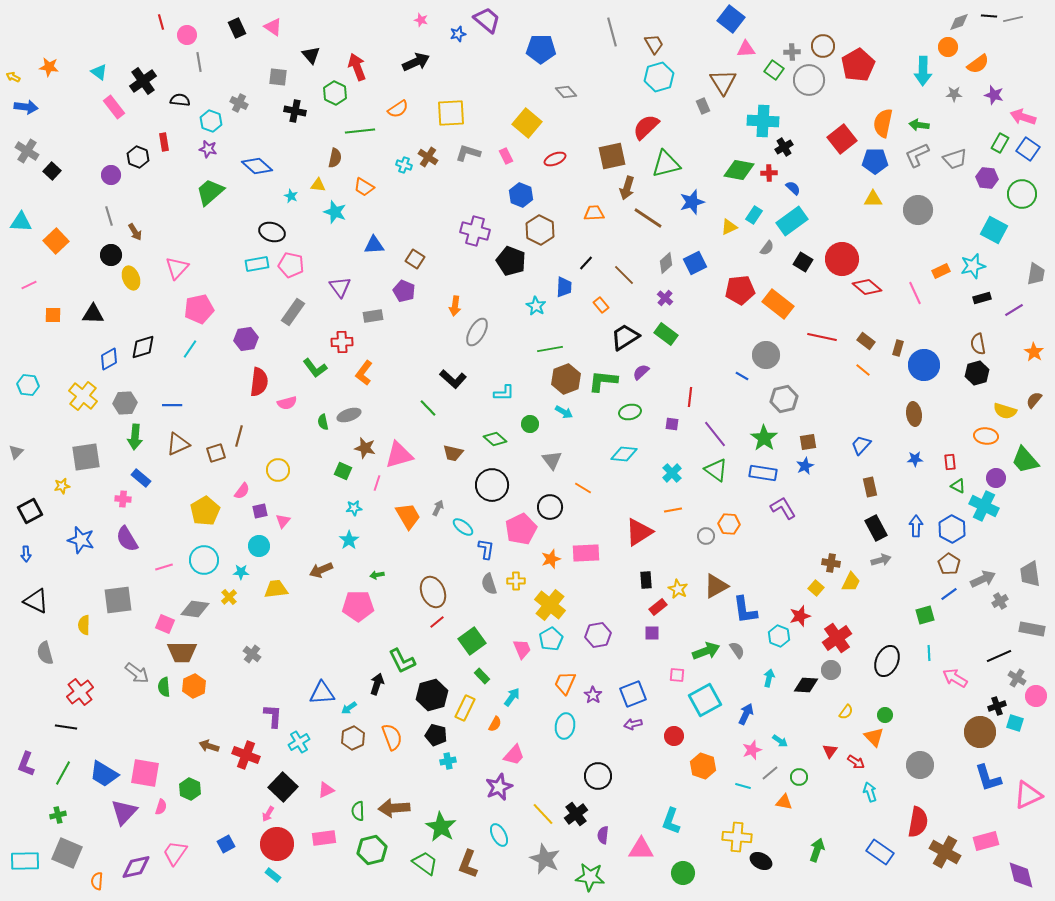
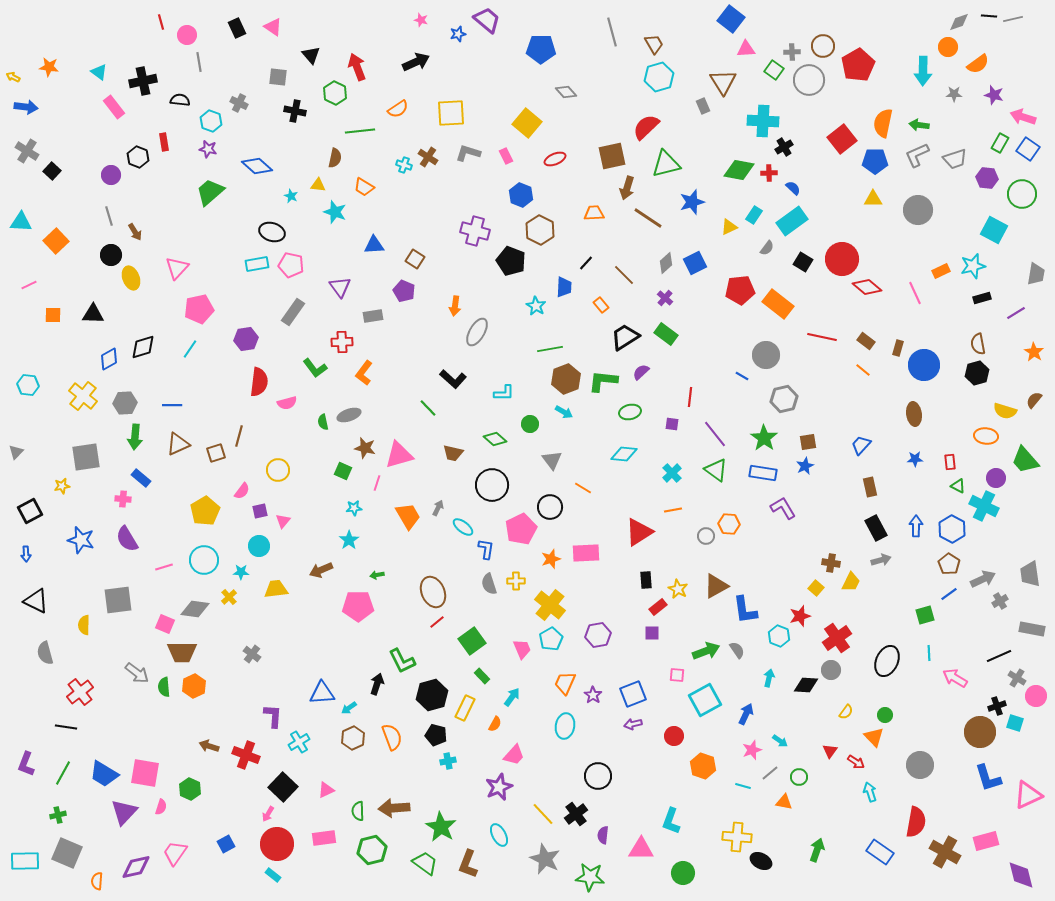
black cross at (143, 81): rotated 24 degrees clockwise
purple line at (1014, 310): moved 2 px right, 3 px down
red semicircle at (918, 822): moved 2 px left
